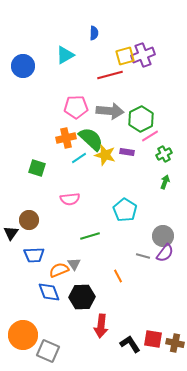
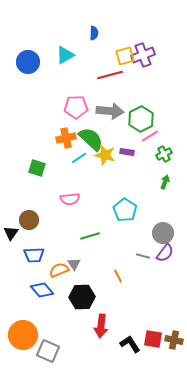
blue circle: moved 5 px right, 4 px up
gray circle: moved 3 px up
blue diamond: moved 7 px left, 2 px up; rotated 20 degrees counterclockwise
brown cross: moved 1 px left, 3 px up
